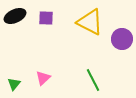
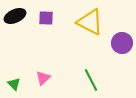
purple circle: moved 4 px down
green line: moved 2 px left
green triangle: rotated 24 degrees counterclockwise
